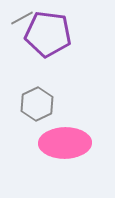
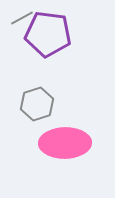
gray hexagon: rotated 8 degrees clockwise
